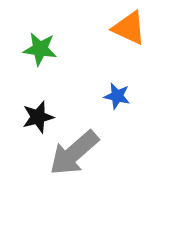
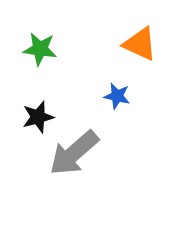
orange triangle: moved 11 px right, 16 px down
